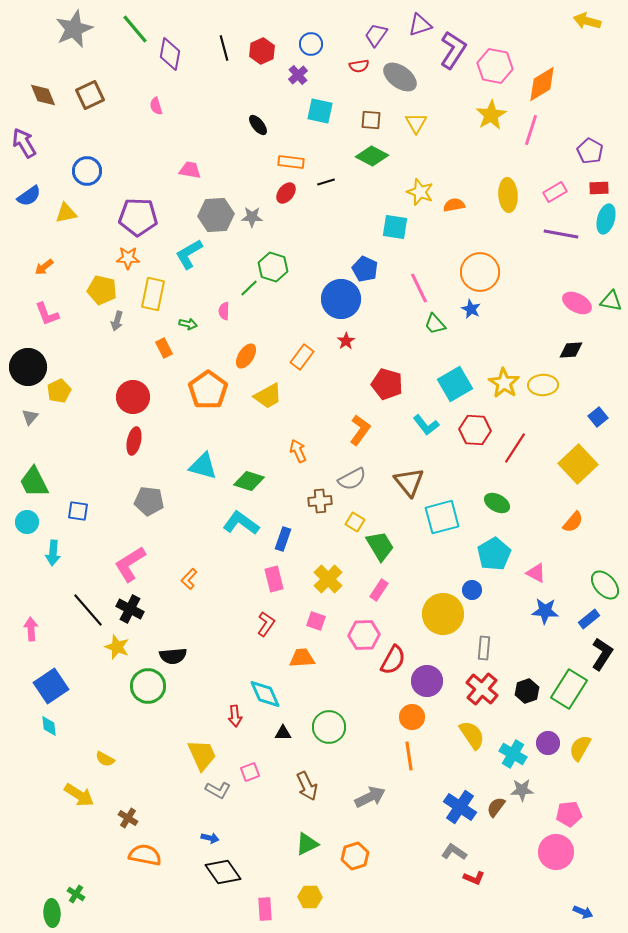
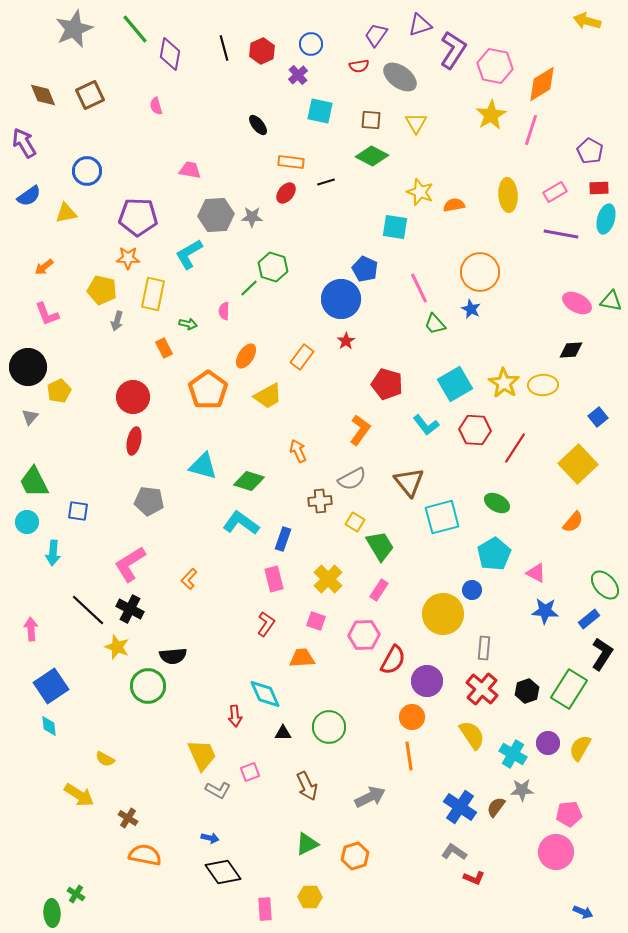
black line at (88, 610): rotated 6 degrees counterclockwise
